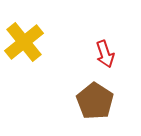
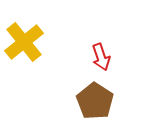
red arrow: moved 4 px left, 3 px down
